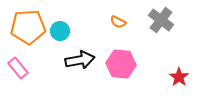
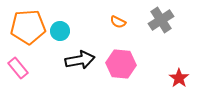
gray cross: rotated 20 degrees clockwise
red star: moved 1 px down
